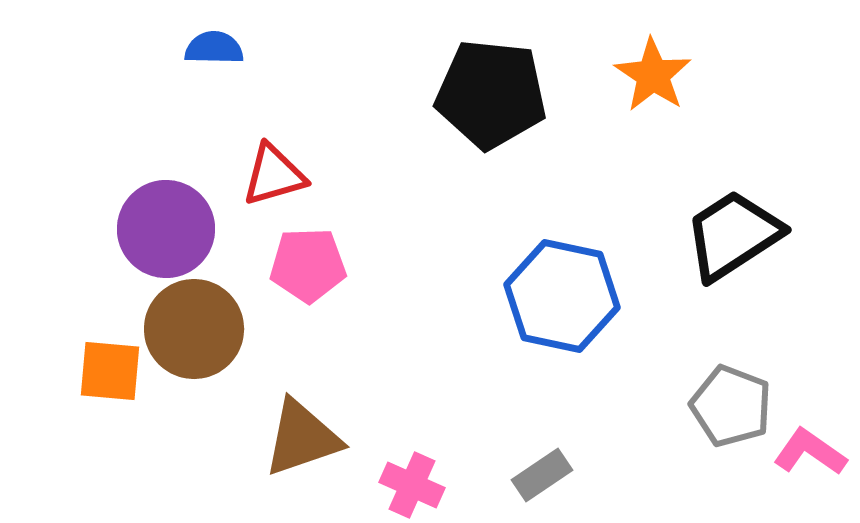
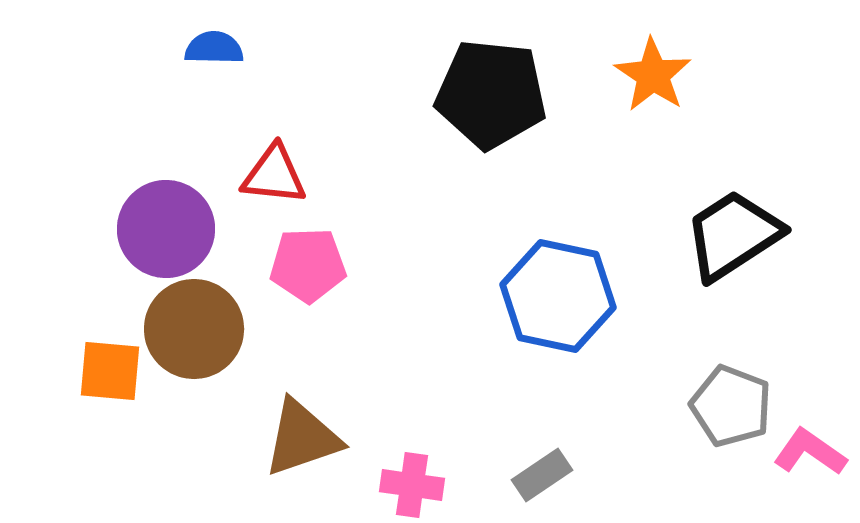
red triangle: rotated 22 degrees clockwise
blue hexagon: moved 4 px left
pink cross: rotated 16 degrees counterclockwise
